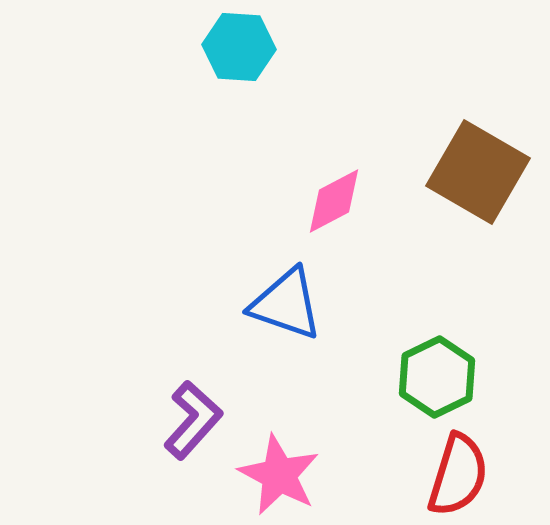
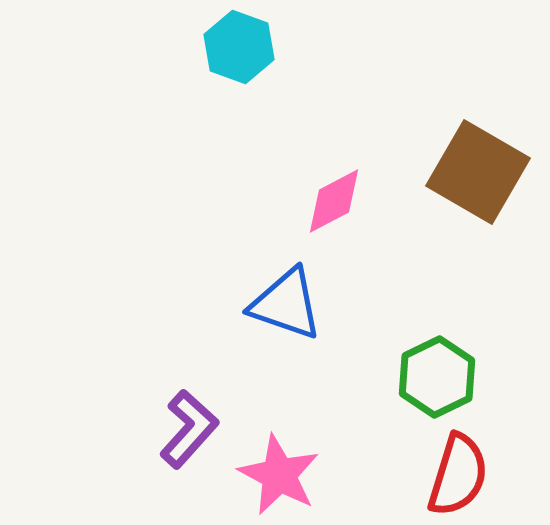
cyan hexagon: rotated 16 degrees clockwise
purple L-shape: moved 4 px left, 9 px down
